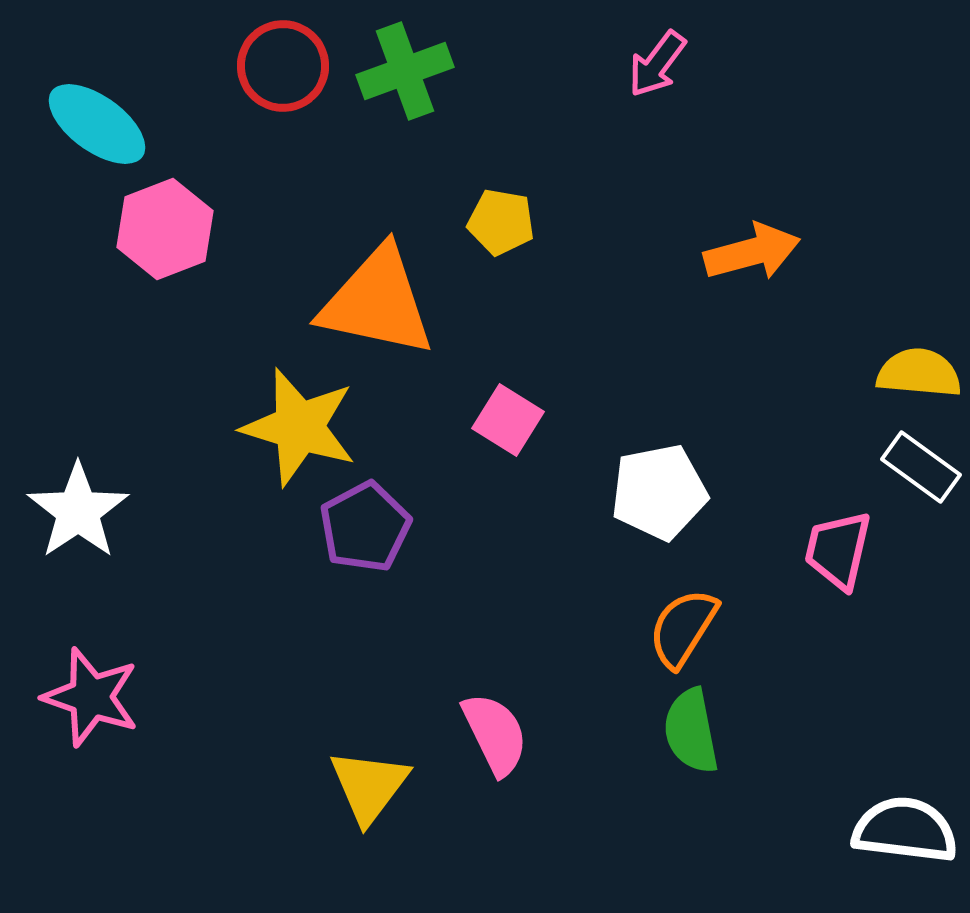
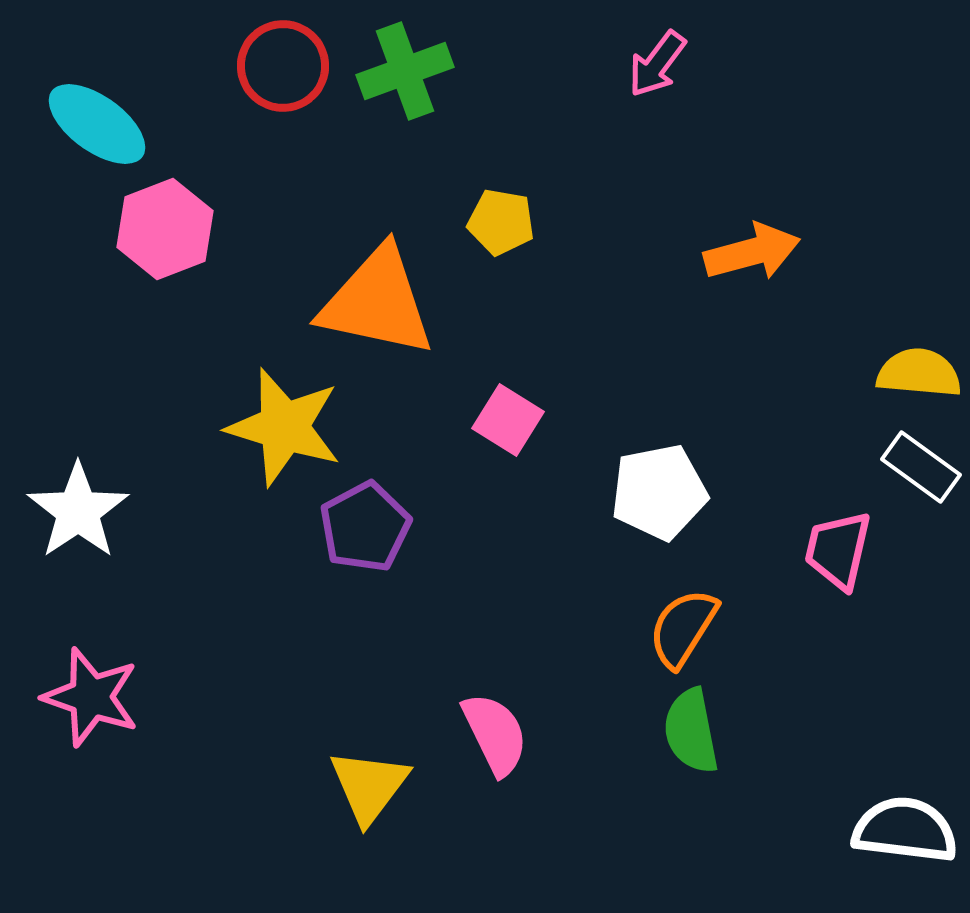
yellow star: moved 15 px left
